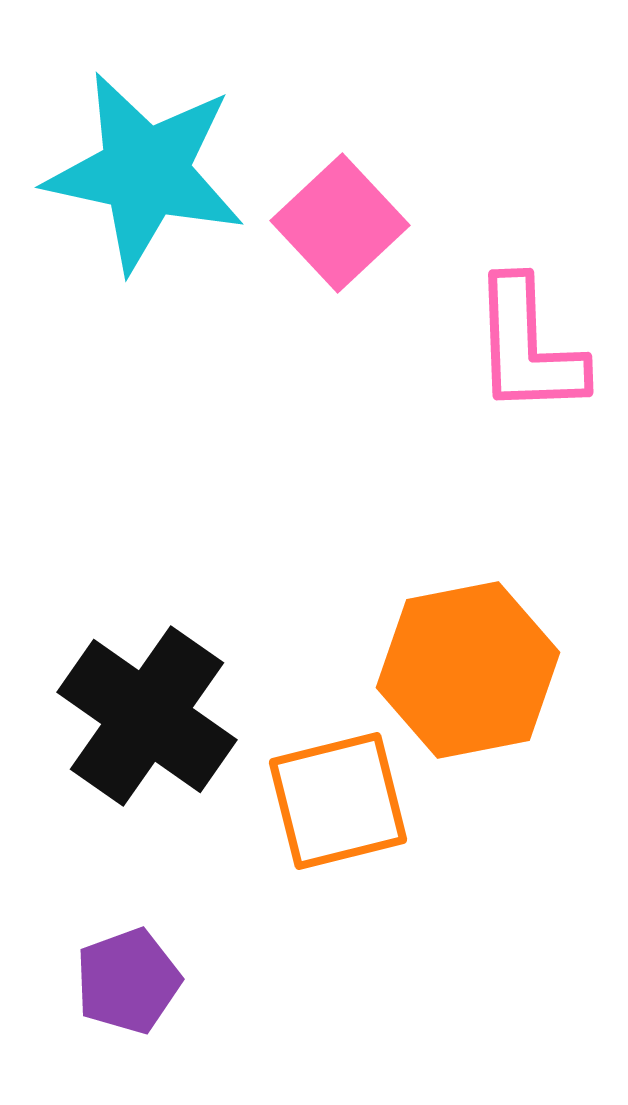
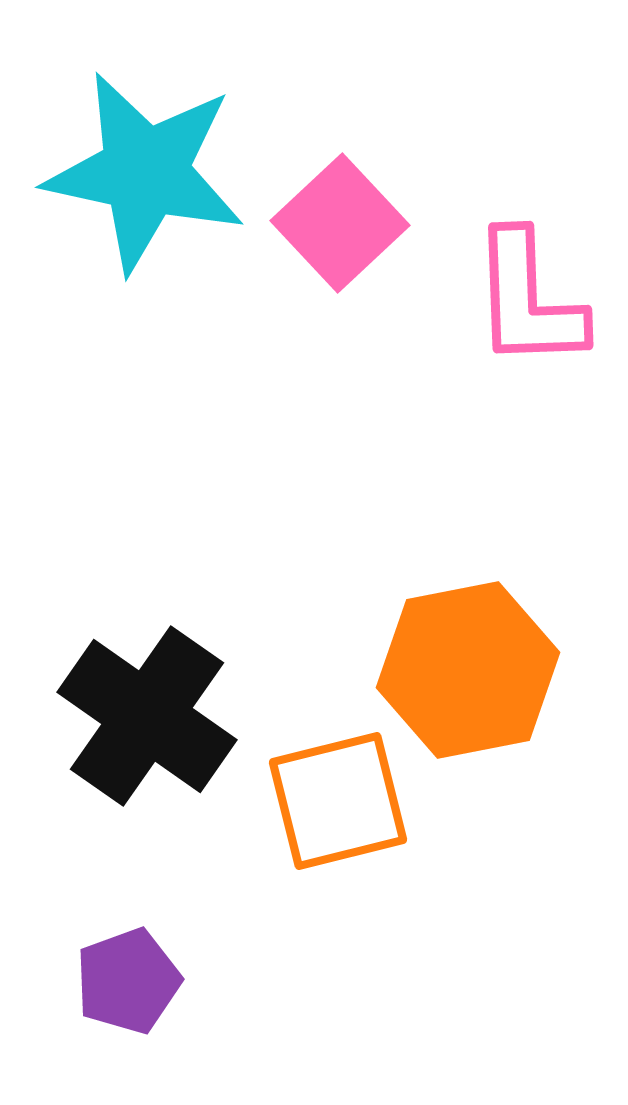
pink L-shape: moved 47 px up
